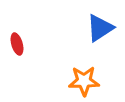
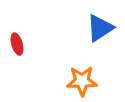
orange star: moved 2 px left
